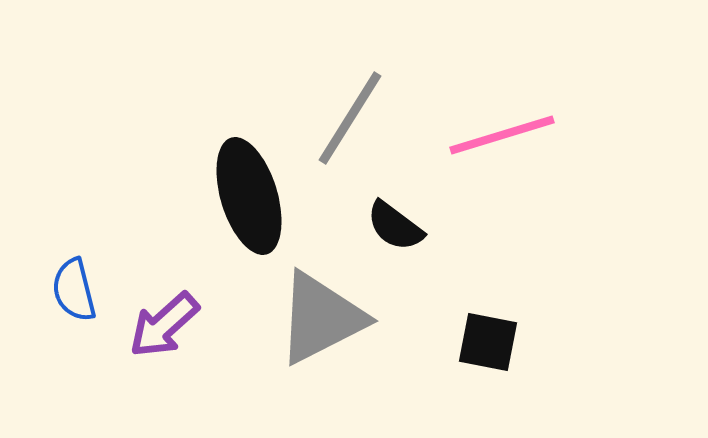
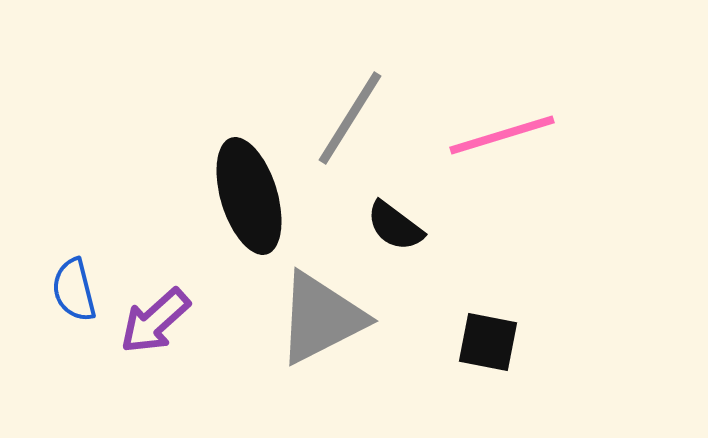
purple arrow: moved 9 px left, 4 px up
